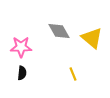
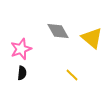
gray diamond: moved 1 px left
pink star: moved 2 px down; rotated 20 degrees counterclockwise
yellow line: moved 1 px left, 1 px down; rotated 24 degrees counterclockwise
